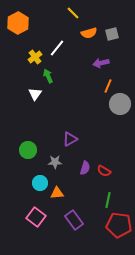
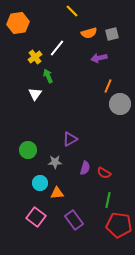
yellow line: moved 1 px left, 2 px up
orange hexagon: rotated 20 degrees clockwise
purple arrow: moved 2 px left, 5 px up
red semicircle: moved 2 px down
